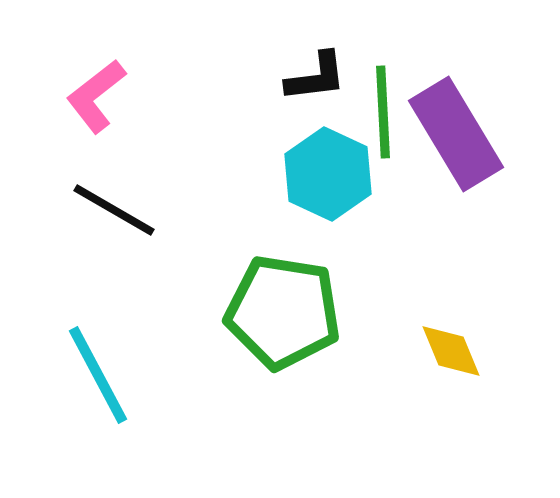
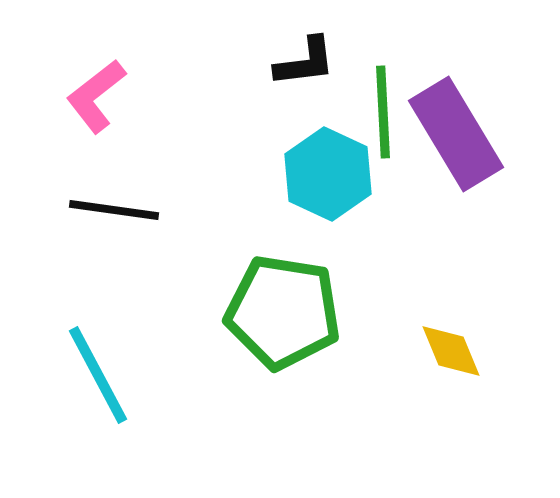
black L-shape: moved 11 px left, 15 px up
black line: rotated 22 degrees counterclockwise
